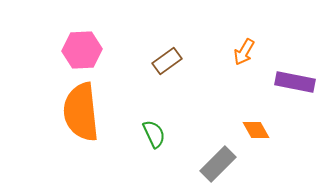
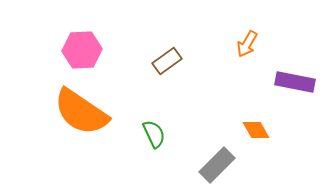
orange arrow: moved 3 px right, 8 px up
orange semicircle: rotated 50 degrees counterclockwise
gray rectangle: moved 1 px left, 1 px down
